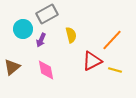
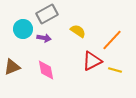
yellow semicircle: moved 7 px right, 4 px up; rotated 42 degrees counterclockwise
purple arrow: moved 3 px right, 2 px up; rotated 104 degrees counterclockwise
brown triangle: rotated 18 degrees clockwise
